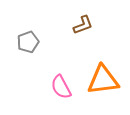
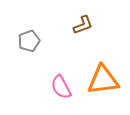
gray pentagon: moved 1 px right, 1 px up
